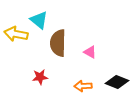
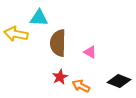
cyan triangle: moved 2 px up; rotated 36 degrees counterclockwise
red star: moved 20 px right; rotated 21 degrees counterclockwise
black diamond: moved 2 px right, 1 px up
orange arrow: moved 2 px left; rotated 30 degrees clockwise
